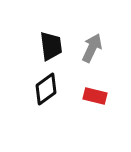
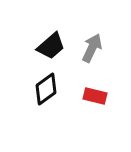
black trapezoid: rotated 56 degrees clockwise
